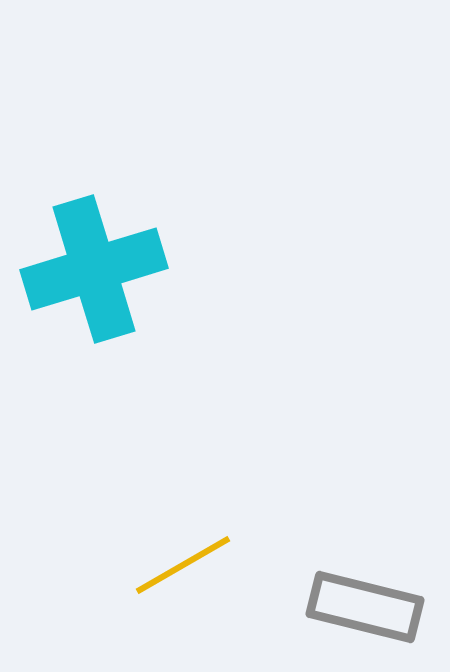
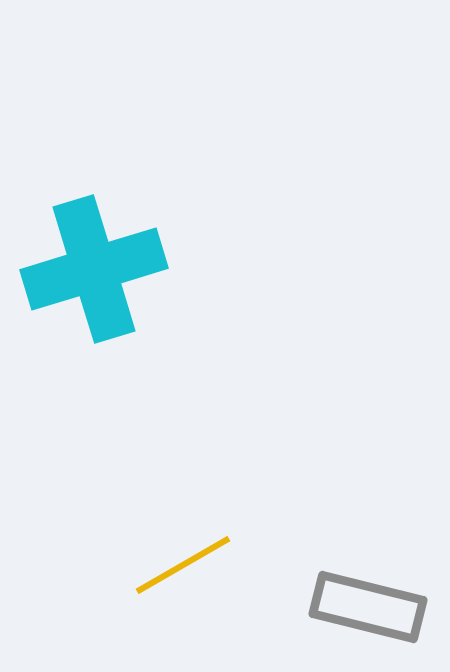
gray rectangle: moved 3 px right
